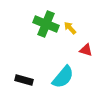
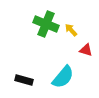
yellow arrow: moved 1 px right, 2 px down
